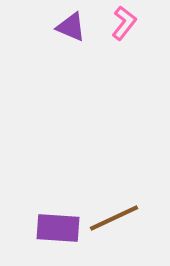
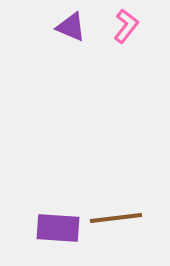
pink L-shape: moved 2 px right, 3 px down
brown line: moved 2 px right; rotated 18 degrees clockwise
